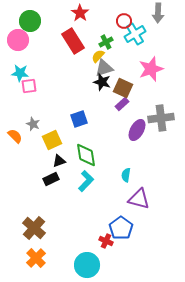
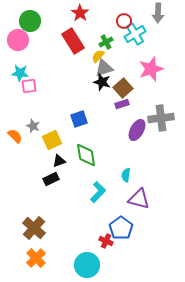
brown square: rotated 24 degrees clockwise
purple rectangle: rotated 24 degrees clockwise
gray star: moved 2 px down
cyan L-shape: moved 12 px right, 11 px down
